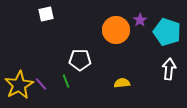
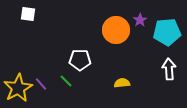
white square: moved 18 px left; rotated 21 degrees clockwise
cyan pentagon: rotated 24 degrees counterclockwise
white arrow: rotated 10 degrees counterclockwise
green line: rotated 24 degrees counterclockwise
yellow star: moved 1 px left, 3 px down
